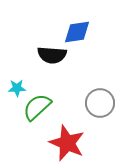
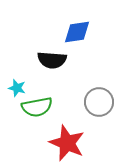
black semicircle: moved 5 px down
cyan star: rotated 18 degrees clockwise
gray circle: moved 1 px left, 1 px up
green semicircle: rotated 148 degrees counterclockwise
